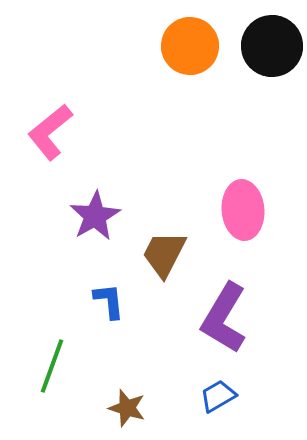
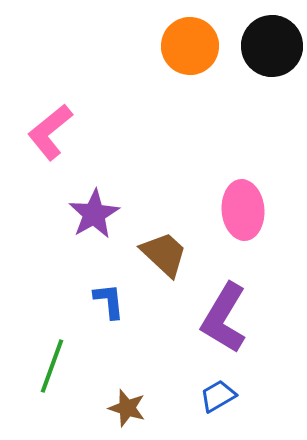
purple star: moved 1 px left, 2 px up
brown trapezoid: rotated 106 degrees clockwise
